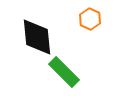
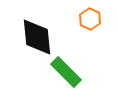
green rectangle: moved 2 px right
